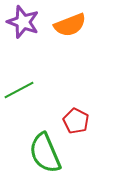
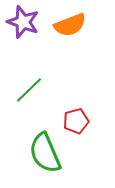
green line: moved 10 px right; rotated 16 degrees counterclockwise
red pentagon: rotated 30 degrees clockwise
